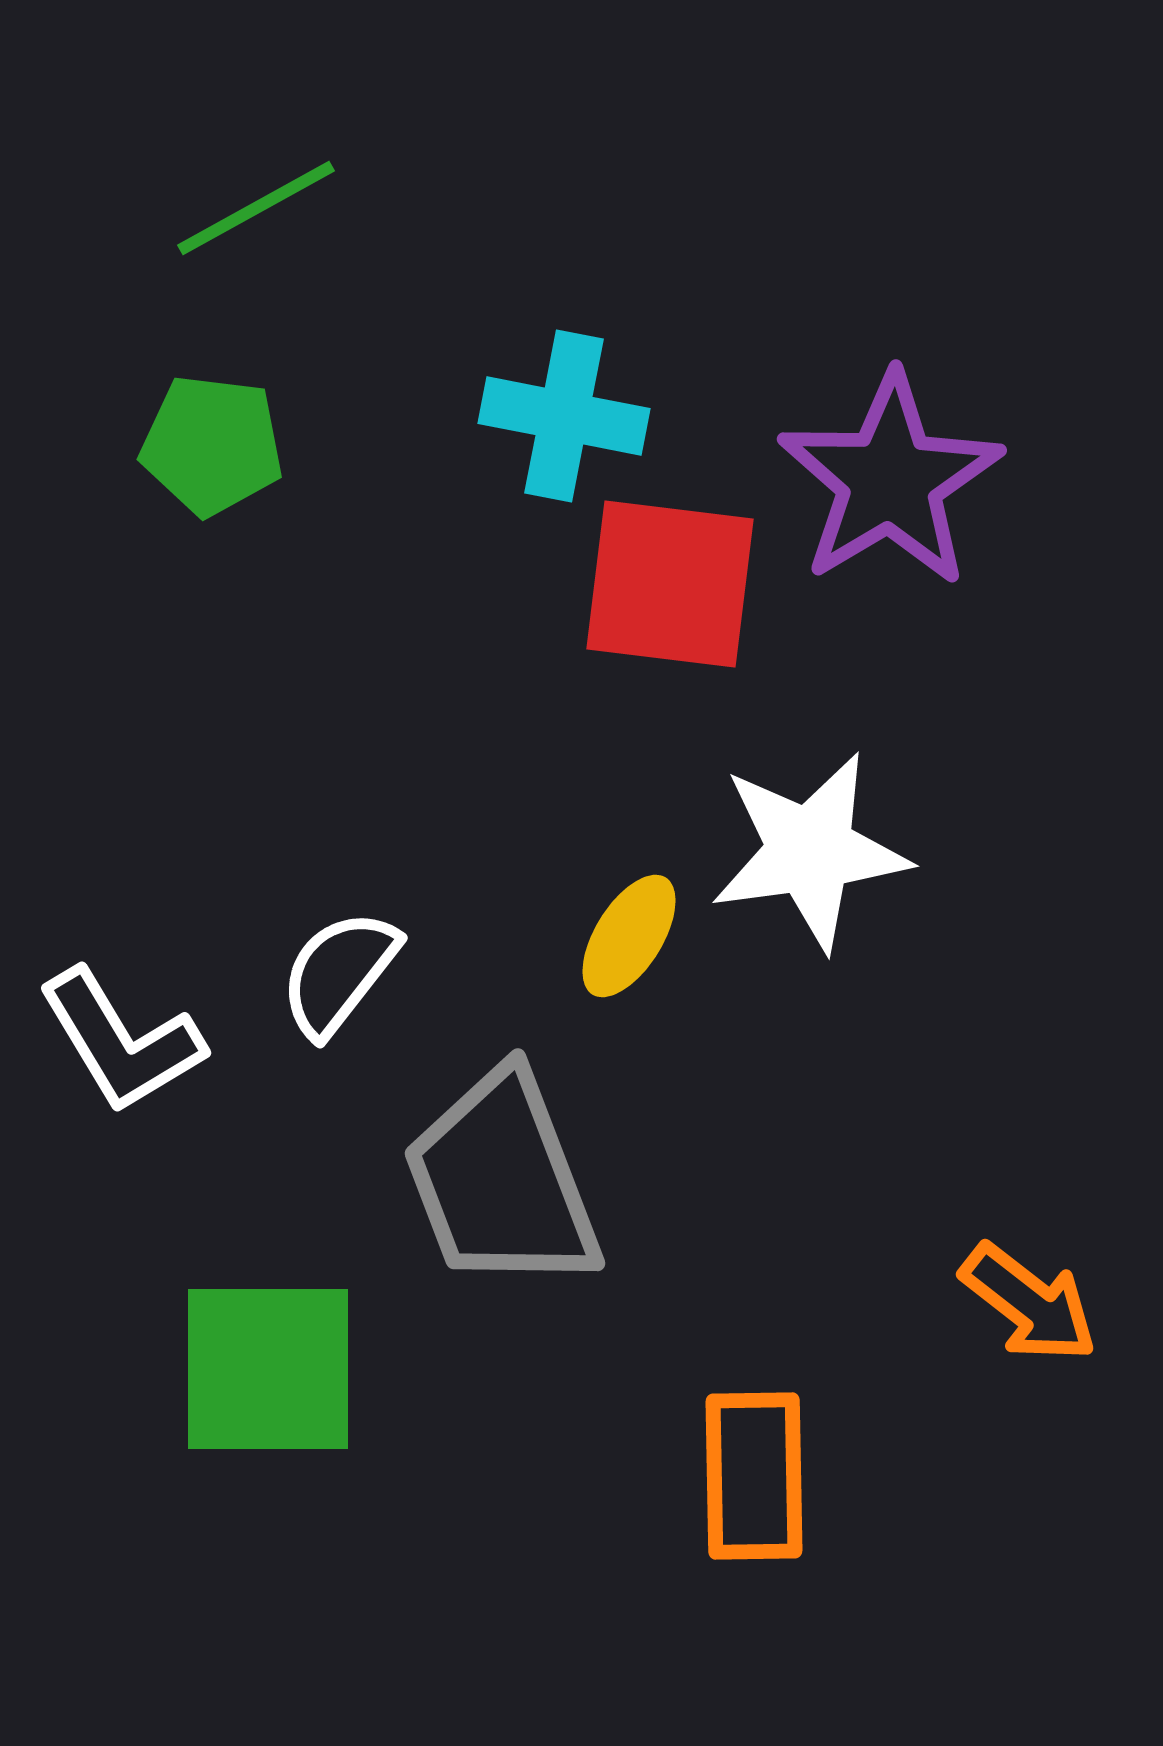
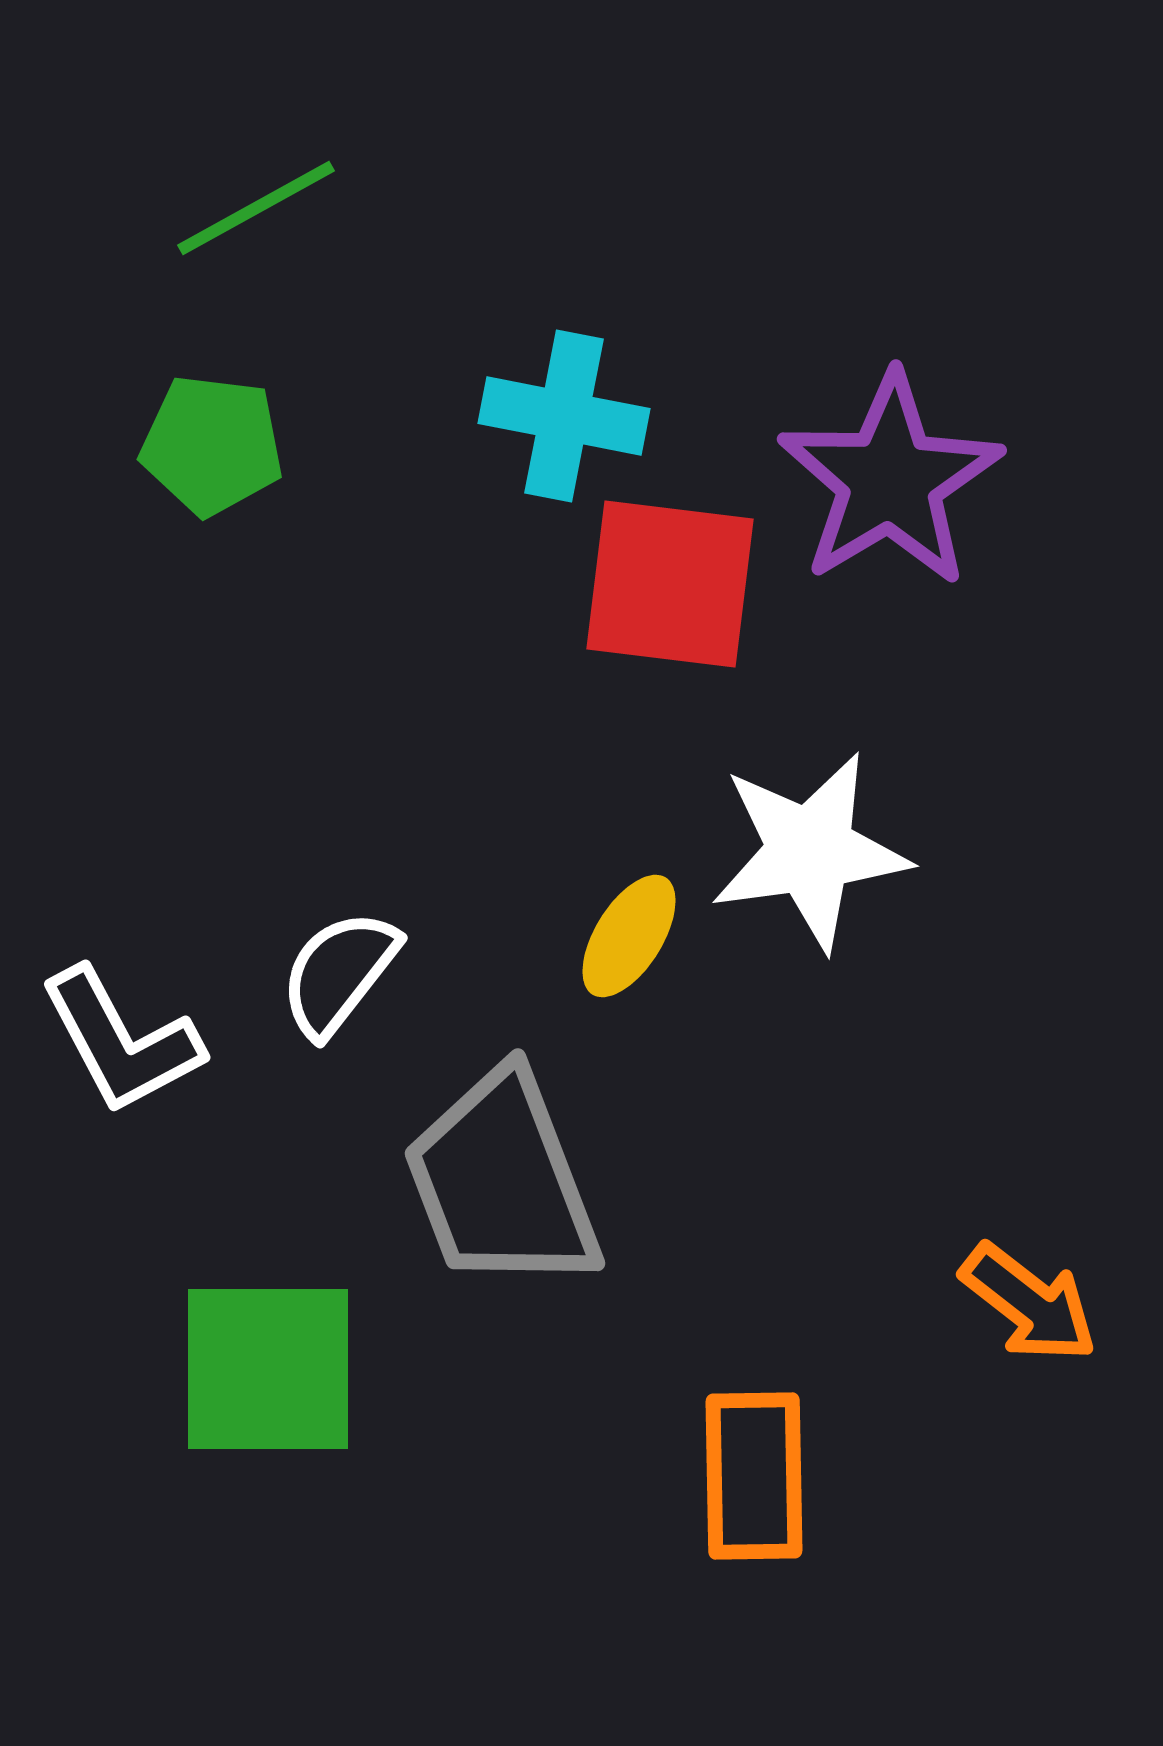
white L-shape: rotated 3 degrees clockwise
